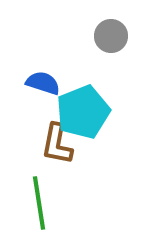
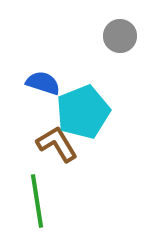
gray circle: moved 9 px right
brown L-shape: rotated 138 degrees clockwise
green line: moved 2 px left, 2 px up
